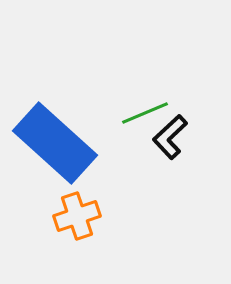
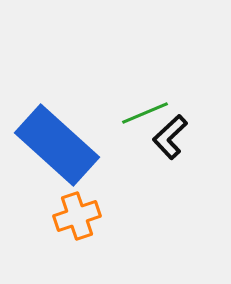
blue rectangle: moved 2 px right, 2 px down
